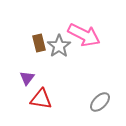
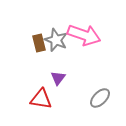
pink arrow: rotated 8 degrees counterclockwise
gray star: moved 3 px left, 6 px up; rotated 15 degrees counterclockwise
purple triangle: moved 31 px right
gray ellipse: moved 4 px up
